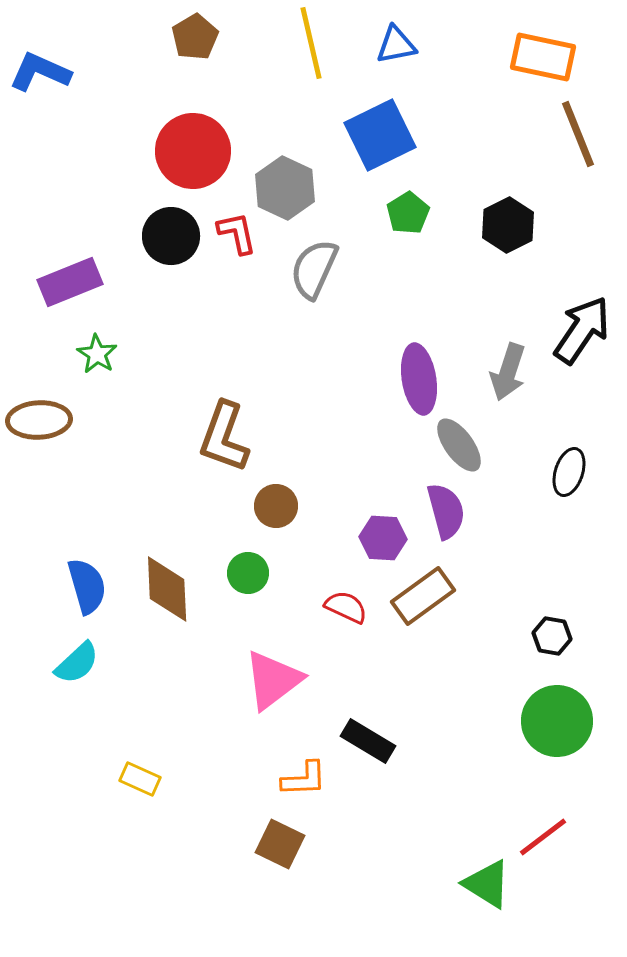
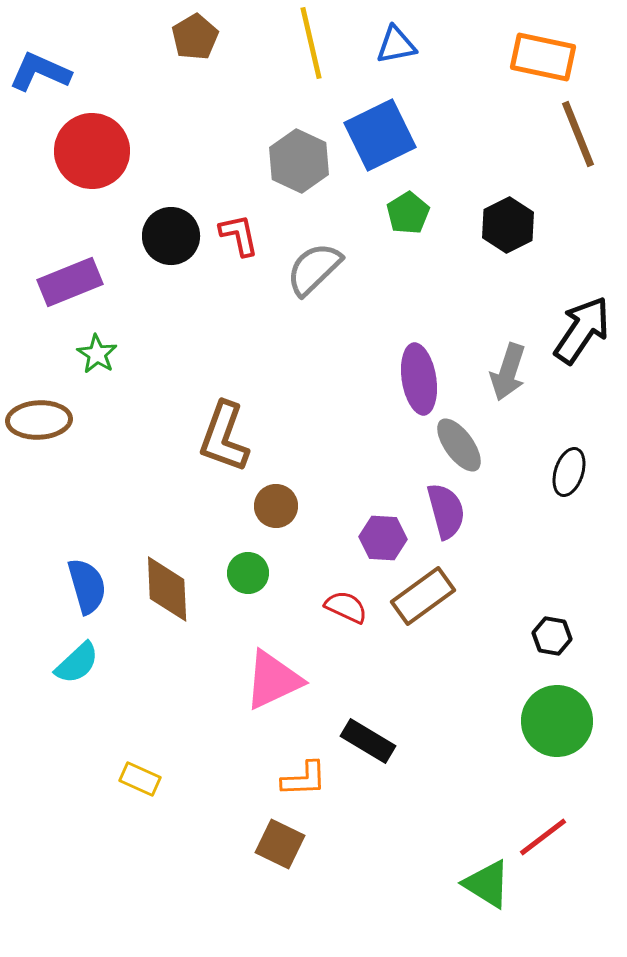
red circle at (193, 151): moved 101 px left
gray hexagon at (285, 188): moved 14 px right, 27 px up
red L-shape at (237, 233): moved 2 px right, 2 px down
gray semicircle at (314, 269): rotated 22 degrees clockwise
pink triangle at (273, 680): rotated 12 degrees clockwise
